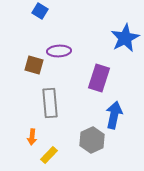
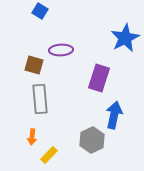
purple ellipse: moved 2 px right, 1 px up
gray rectangle: moved 10 px left, 4 px up
